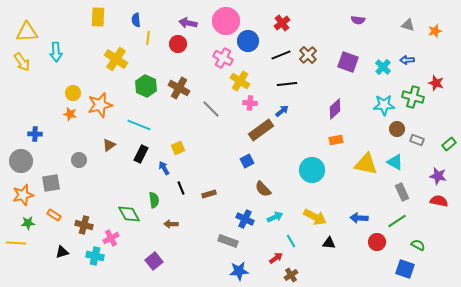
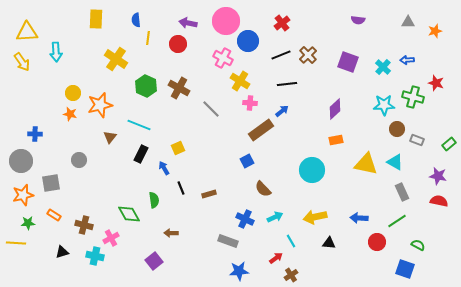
yellow rectangle at (98, 17): moved 2 px left, 2 px down
gray triangle at (408, 25): moved 3 px up; rotated 16 degrees counterclockwise
brown triangle at (109, 145): moved 1 px right, 8 px up; rotated 16 degrees counterclockwise
yellow arrow at (315, 217): rotated 140 degrees clockwise
brown arrow at (171, 224): moved 9 px down
